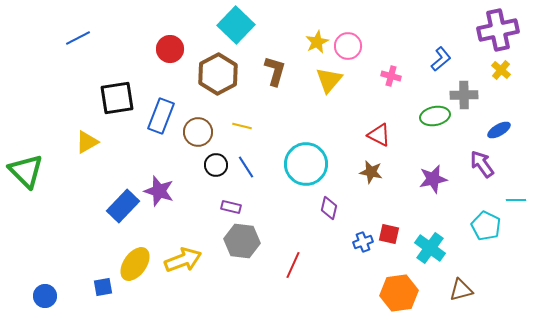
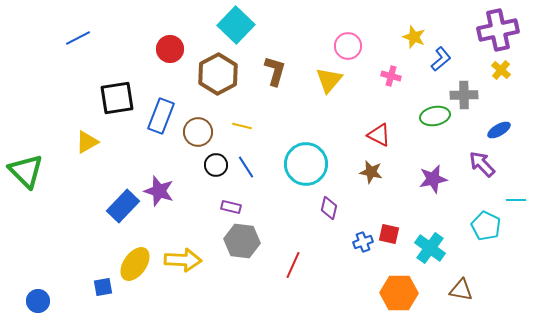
yellow star at (317, 42): moved 97 px right, 5 px up; rotated 25 degrees counterclockwise
purple arrow at (482, 164): rotated 8 degrees counterclockwise
yellow arrow at (183, 260): rotated 24 degrees clockwise
brown triangle at (461, 290): rotated 25 degrees clockwise
orange hexagon at (399, 293): rotated 9 degrees clockwise
blue circle at (45, 296): moved 7 px left, 5 px down
